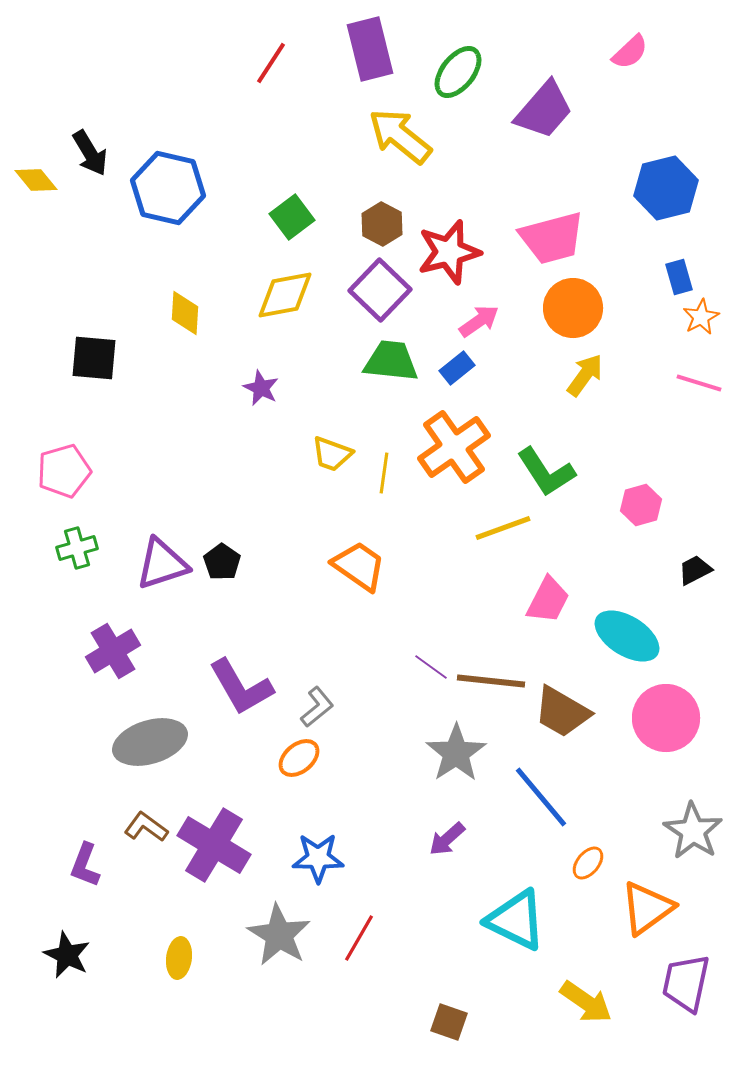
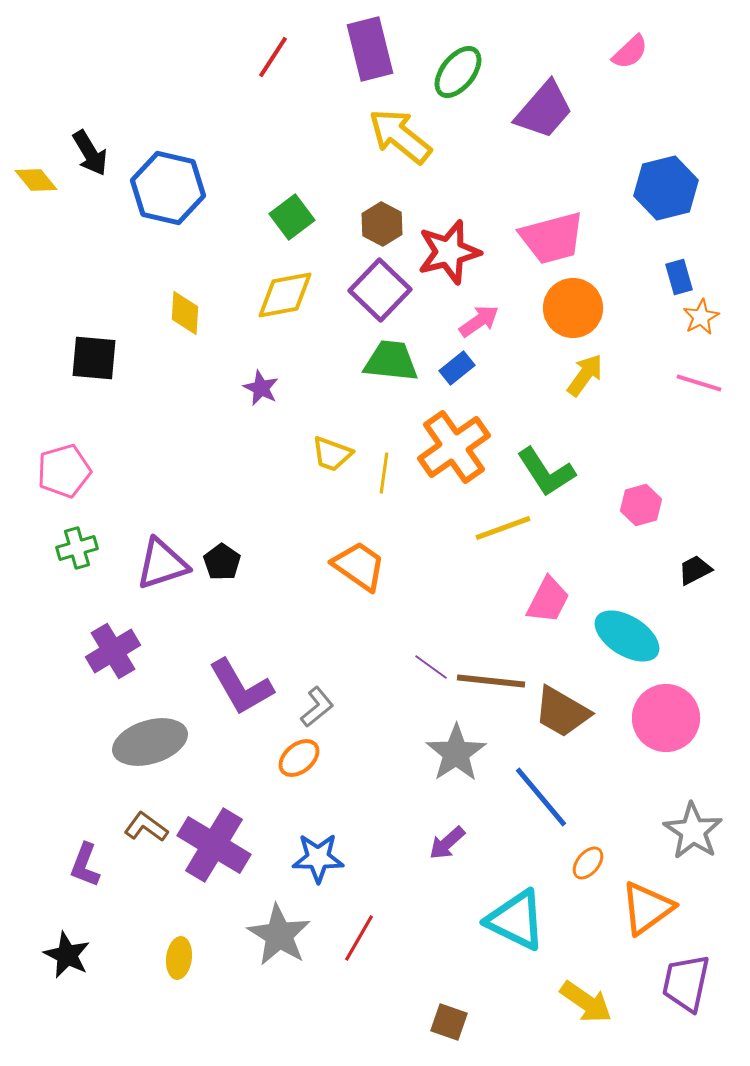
red line at (271, 63): moved 2 px right, 6 px up
purple arrow at (447, 839): moved 4 px down
